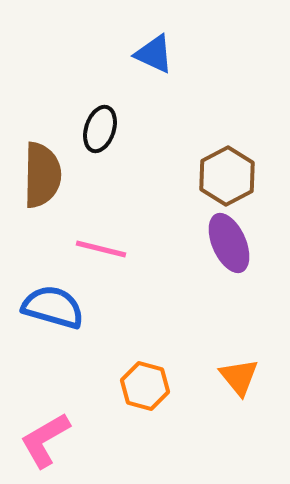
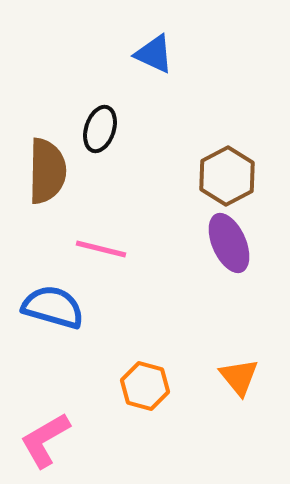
brown semicircle: moved 5 px right, 4 px up
